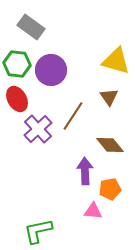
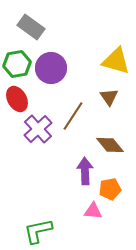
green hexagon: rotated 16 degrees counterclockwise
purple circle: moved 2 px up
